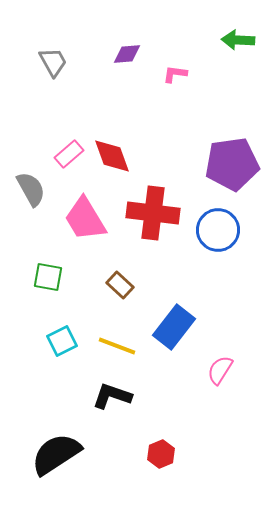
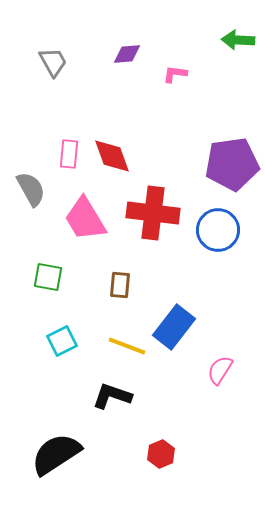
pink rectangle: rotated 44 degrees counterclockwise
brown rectangle: rotated 52 degrees clockwise
yellow line: moved 10 px right
